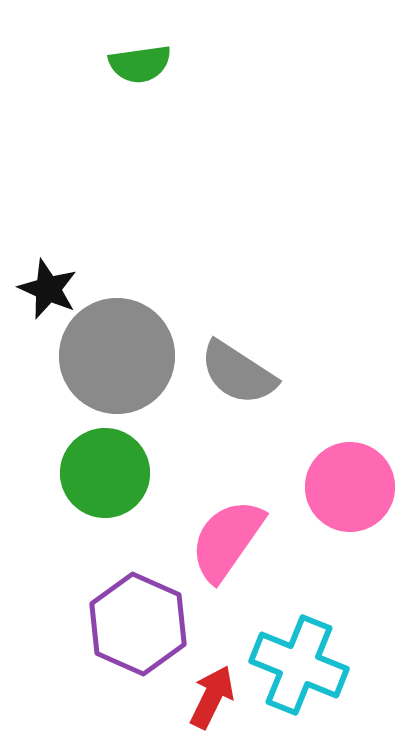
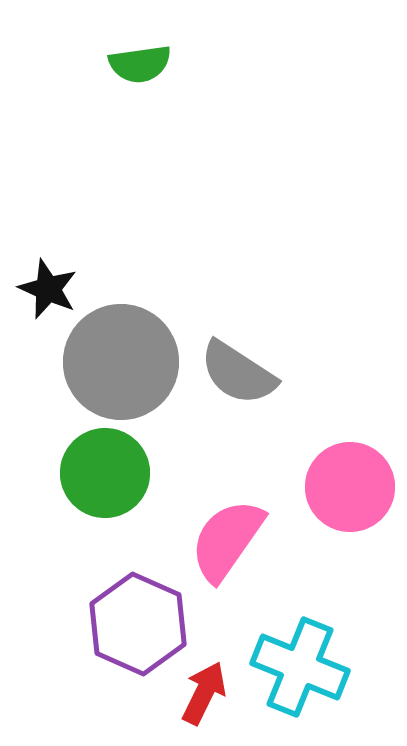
gray circle: moved 4 px right, 6 px down
cyan cross: moved 1 px right, 2 px down
red arrow: moved 8 px left, 4 px up
